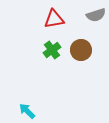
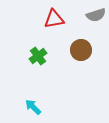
green cross: moved 14 px left, 6 px down
cyan arrow: moved 6 px right, 4 px up
